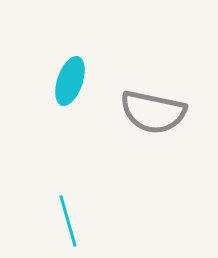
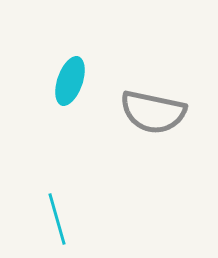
cyan line: moved 11 px left, 2 px up
